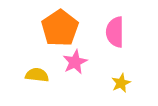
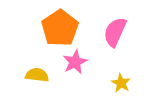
pink semicircle: rotated 24 degrees clockwise
yellow star: rotated 18 degrees counterclockwise
